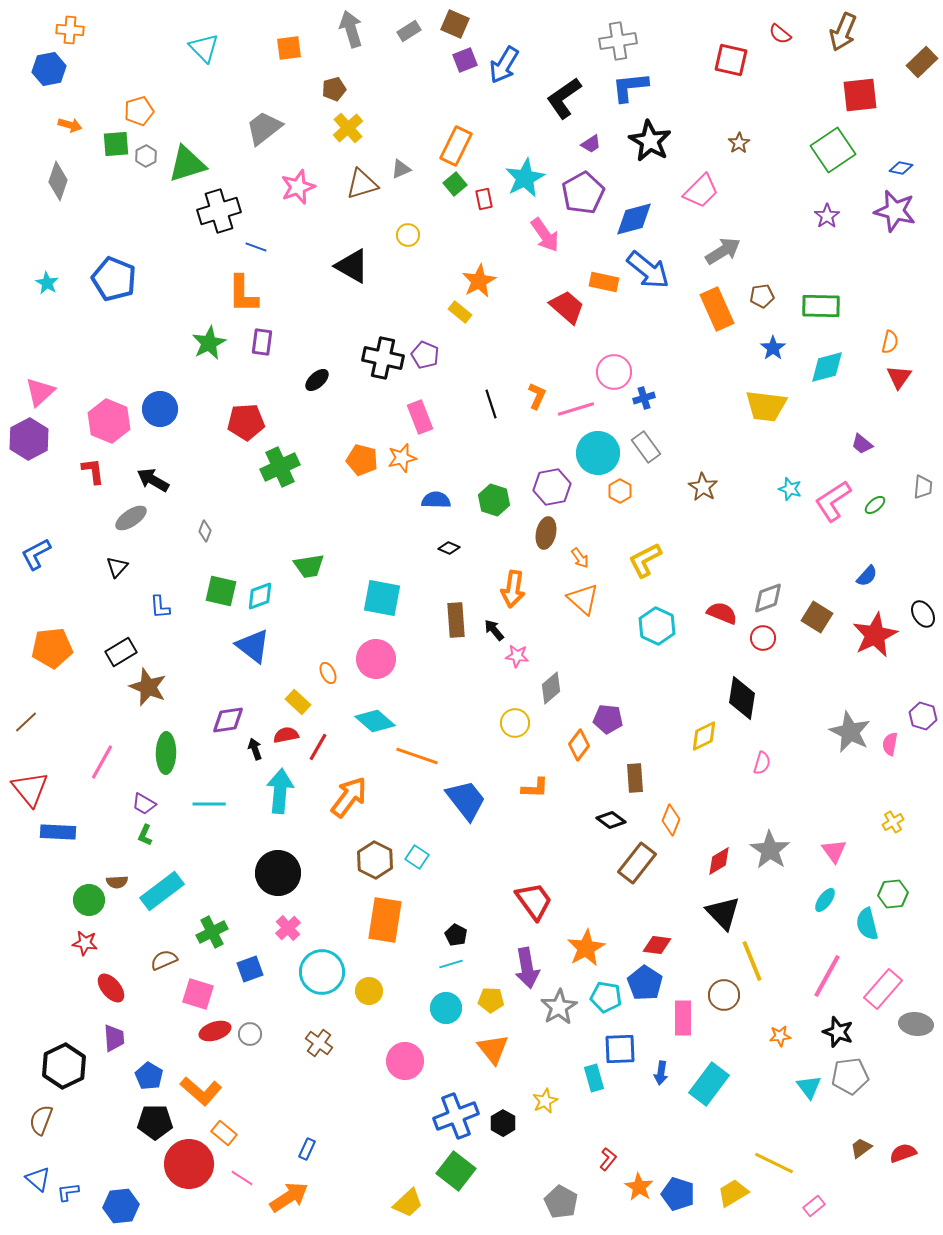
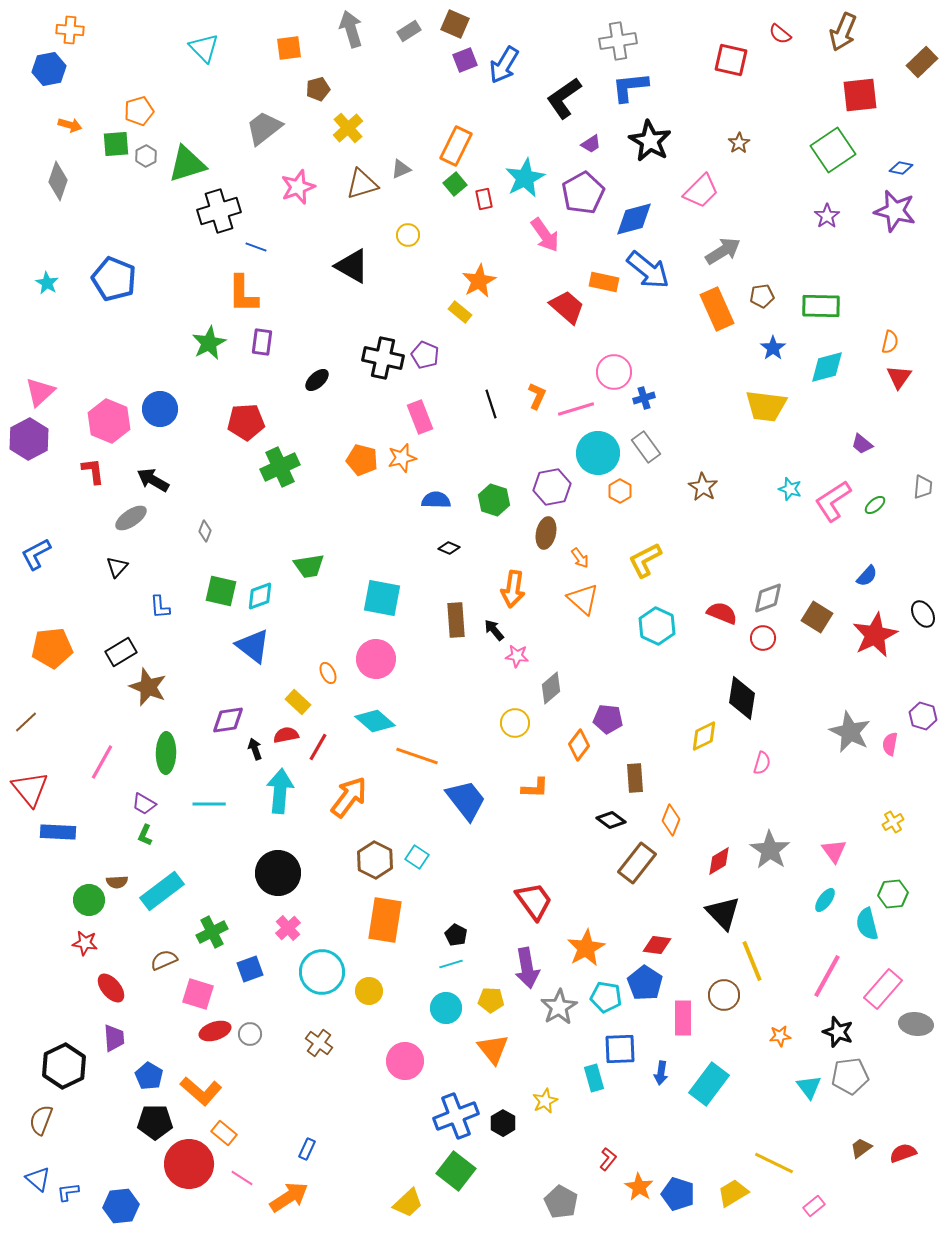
brown pentagon at (334, 89): moved 16 px left
